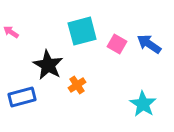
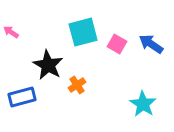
cyan square: moved 1 px right, 1 px down
blue arrow: moved 2 px right
